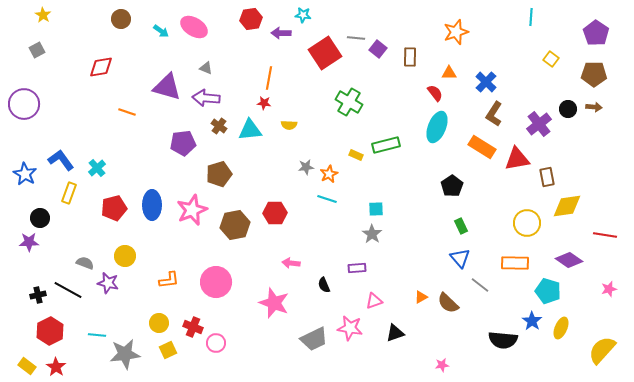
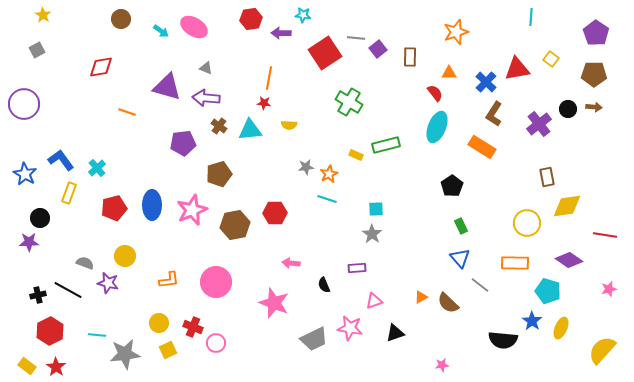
purple square at (378, 49): rotated 12 degrees clockwise
red triangle at (517, 159): moved 90 px up
